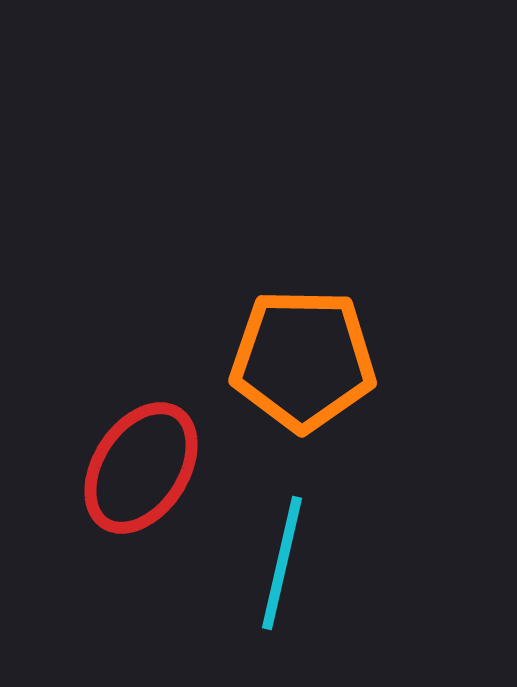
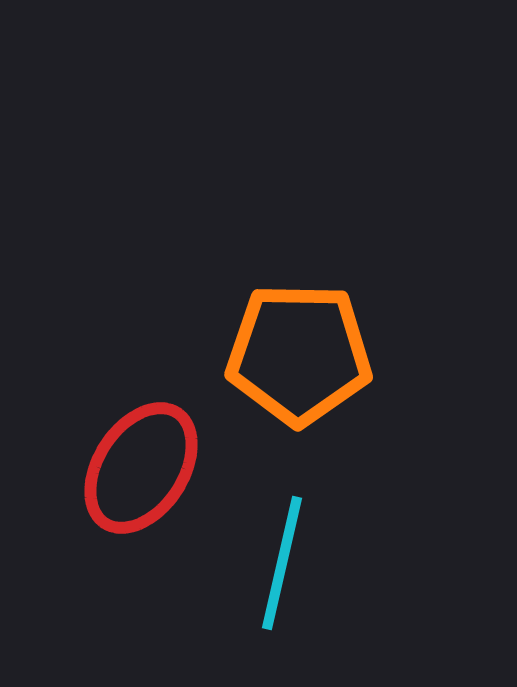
orange pentagon: moved 4 px left, 6 px up
